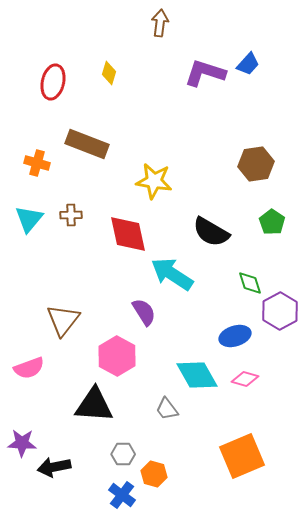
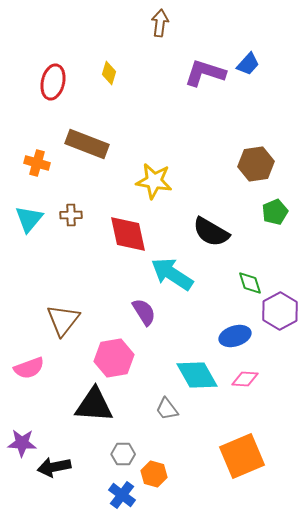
green pentagon: moved 3 px right, 10 px up; rotated 15 degrees clockwise
pink hexagon: moved 3 px left, 2 px down; rotated 21 degrees clockwise
pink diamond: rotated 12 degrees counterclockwise
